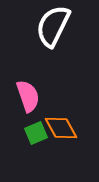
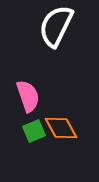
white semicircle: moved 3 px right
green square: moved 2 px left, 2 px up
